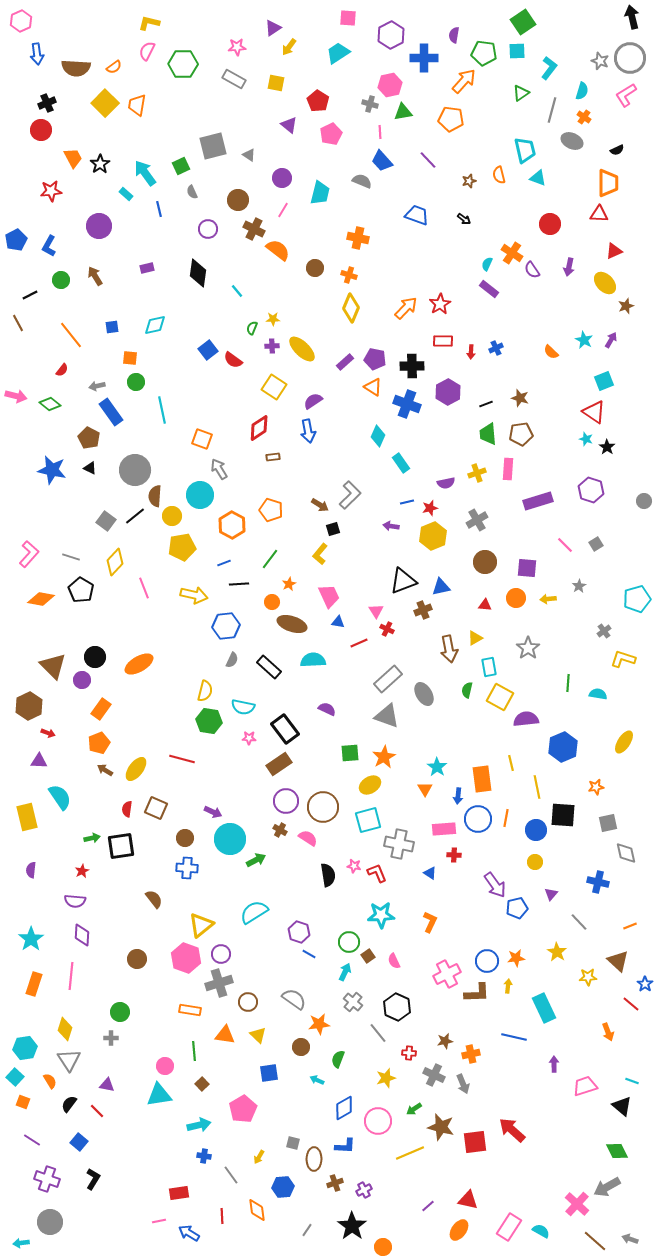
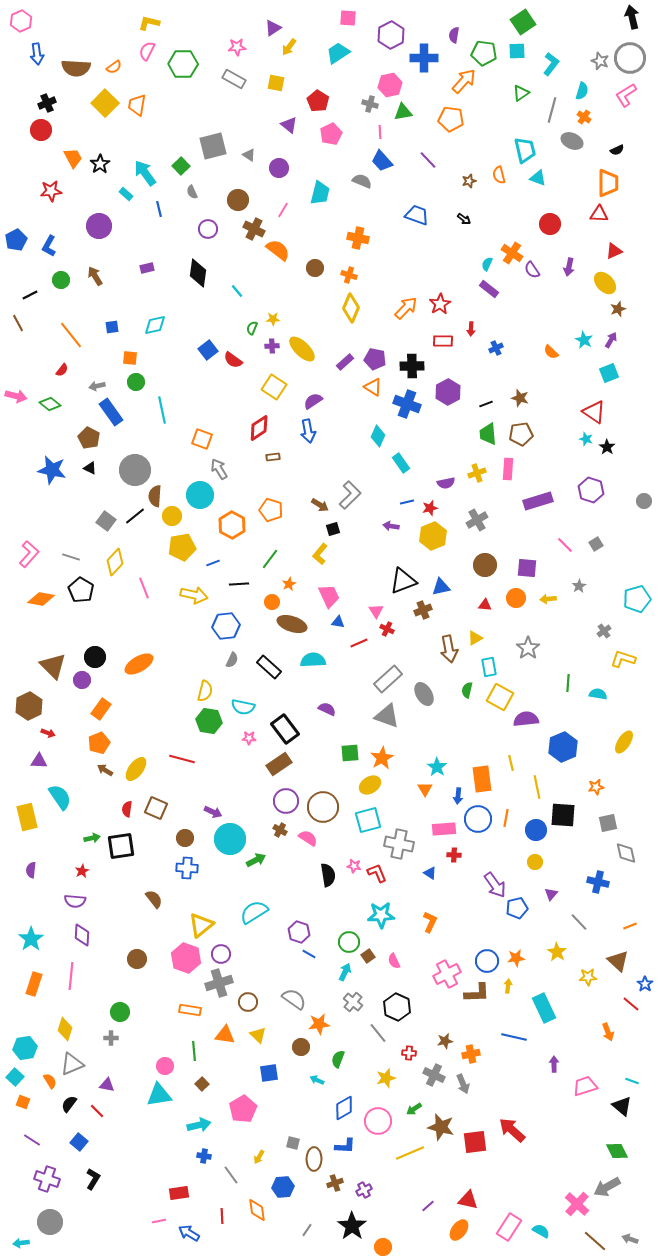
cyan L-shape at (549, 68): moved 2 px right, 4 px up
green square at (181, 166): rotated 18 degrees counterclockwise
purple circle at (282, 178): moved 3 px left, 10 px up
brown star at (626, 306): moved 8 px left, 3 px down
red arrow at (471, 352): moved 23 px up
cyan square at (604, 381): moved 5 px right, 8 px up
brown circle at (485, 562): moved 3 px down
blue line at (224, 563): moved 11 px left
orange star at (384, 757): moved 2 px left, 1 px down
gray triangle at (69, 1060): moved 3 px right, 4 px down; rotated 40 degrees clockwise
